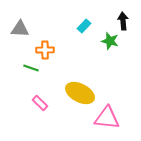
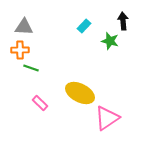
gray triangle: moved 4 px right, 2 px up
orange cross: moved 25 px left
pink triangle: rotated 40 degrees counterclockwise
